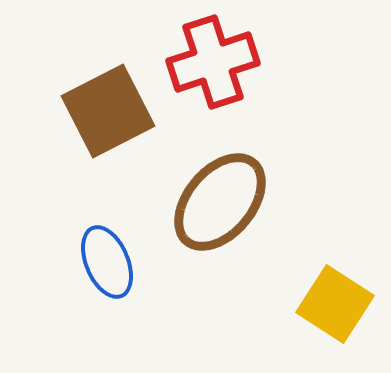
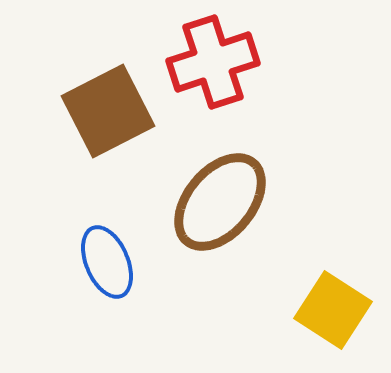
yellow square: moved 2 px left, 6 px down
